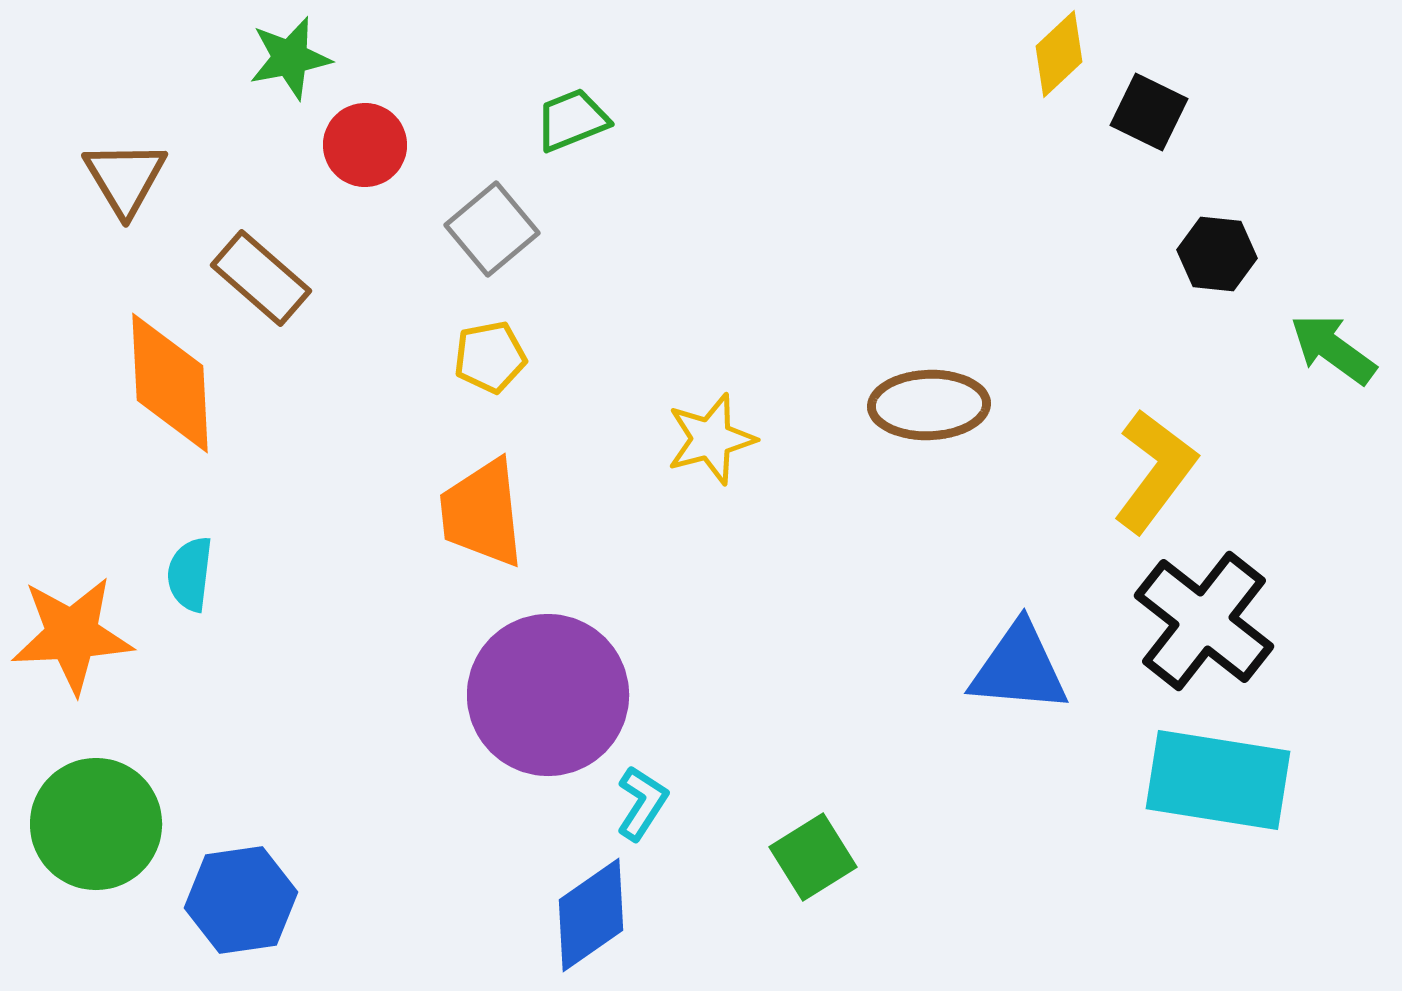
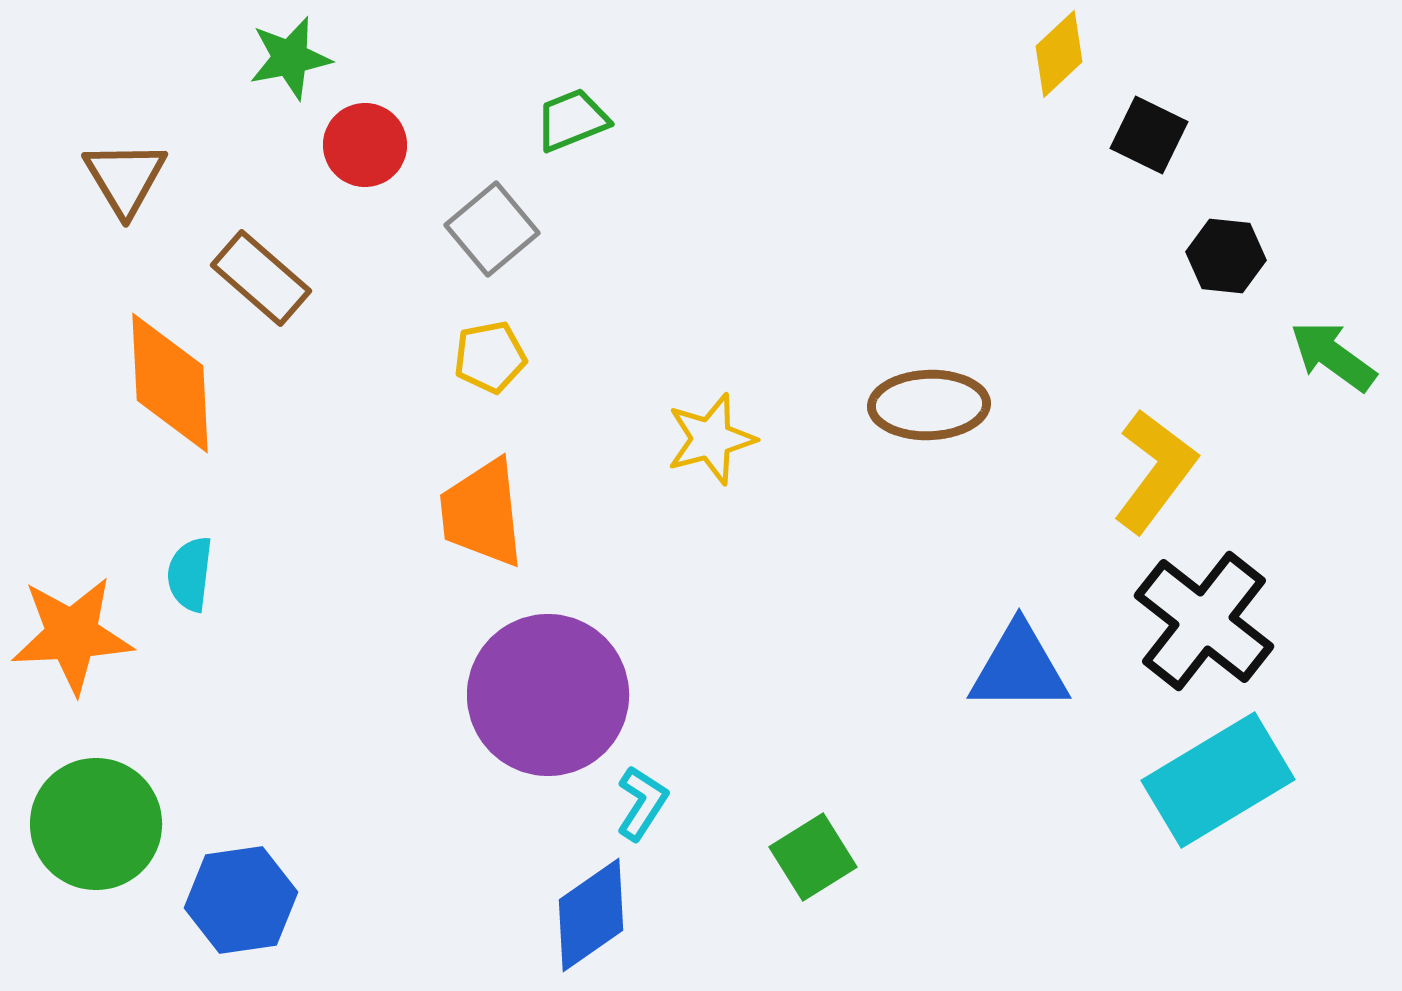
black square: moved 23 px down
black hexagon: moved 9 px right, 2 px down
green arrow: moved 7 px down
blue triangle: rotated 5 degrees counterclockwise
cyan rectangle: rotated 40 degrees counterclockwise
